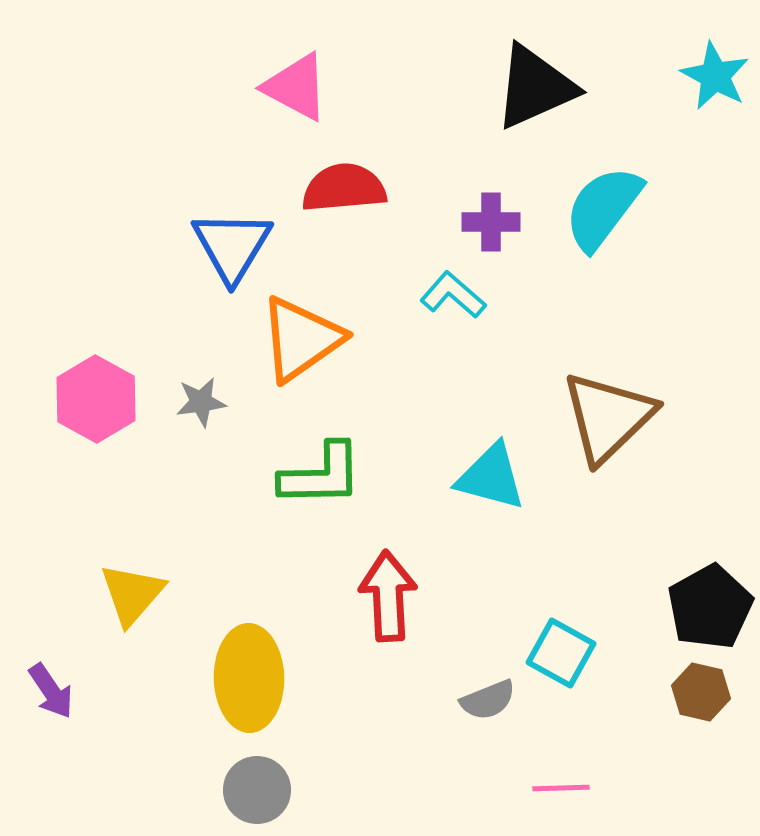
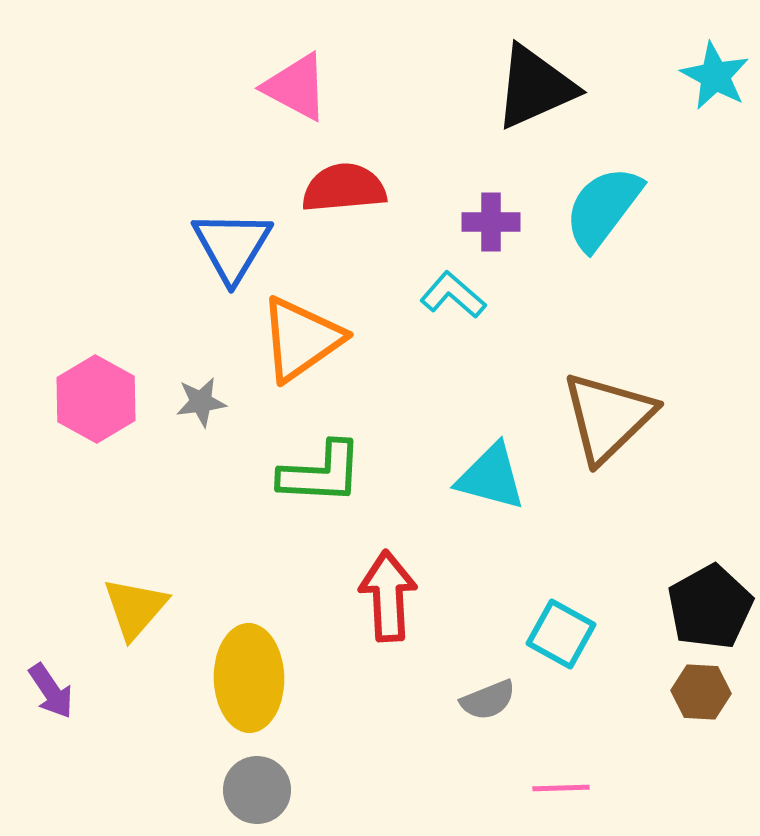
green L-shape: moved 2 px up; rotated 4 degrees clockwise
yellow triangle: moved 3 px right, 14 px down
cyan square: moved 19 px up
brown hexagon: rotated 10 degrees counterclockwise
